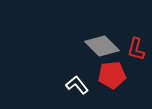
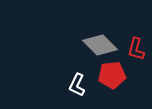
gray diamond: moved 2 px left, 1 px up
white L-shape: rotated 115 degrees counterclockwise
